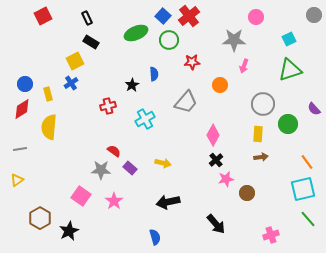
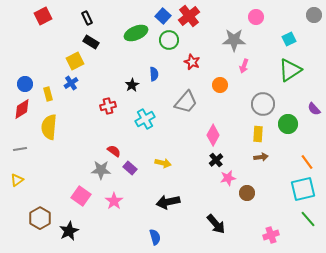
red star at (192, 62): rotated 28 degrees clockwise
green triangle at (290, 70): rotated 15 degrees counterclockwise
pink star at (226, 179): moved 2 px right, 1 px up
